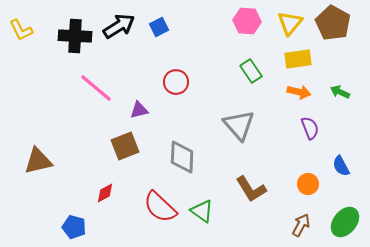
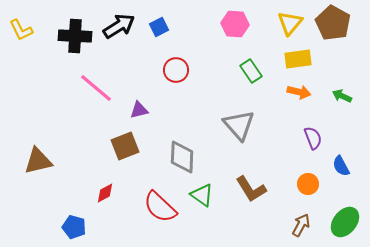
pink hexagon: moved 12 px left, 3 px down
red circle: moved 12 px up
green arrow: moved 2 px right, 4 px down
purple semicircle: moved 3 px right, 10 px down
green triangle: moved 16 px up
